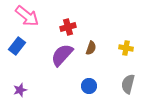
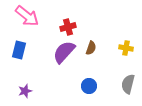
blue rectangle: moved 2 px right, 4 px down; rotated 24 degrees counterclockwise
purple semicircle: moved 2 px right, 3 px up
purple star: moved 5 px right, 1 px down
